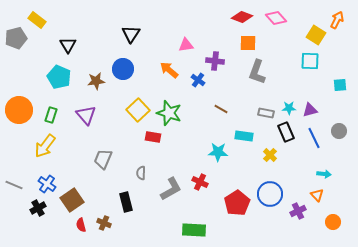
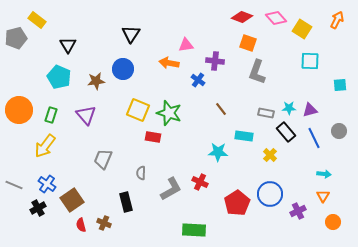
yellow square at (316, 35): moved 14 px left, 6 px up
orange square at (248, 43): rotated 18 degrees clockwise
orange arrow at (169, 70): moved 7 px up; rotated 30 degrees counterclockwise
brown line at (221, 109): rotated 24 degrees clockwise
yellow square at (138, 110): rotated 25 degrees counterclockwise
black rectangle at (286, 132): rotated 18 degrees counterclockwise
orange triangle at (317, 195): moved 6 px right, 1 px down; rotated 16 degrees clockwise
